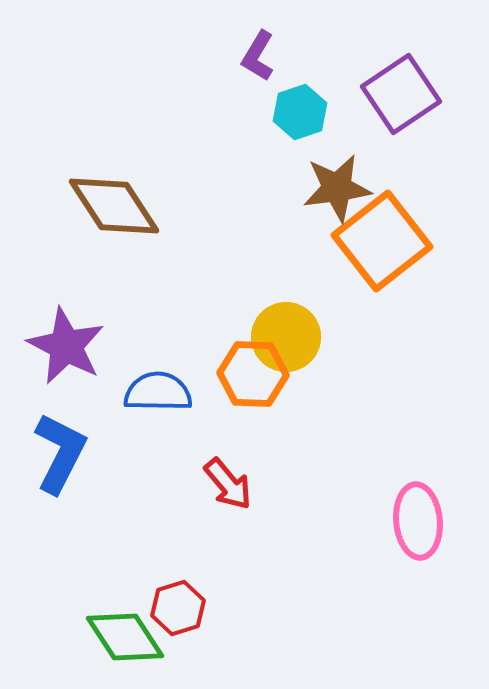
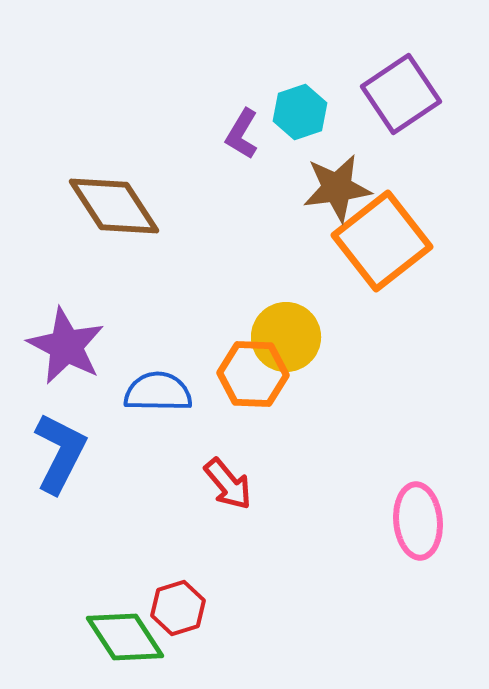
purple L-shape: moved 16 px left, 78 px down
